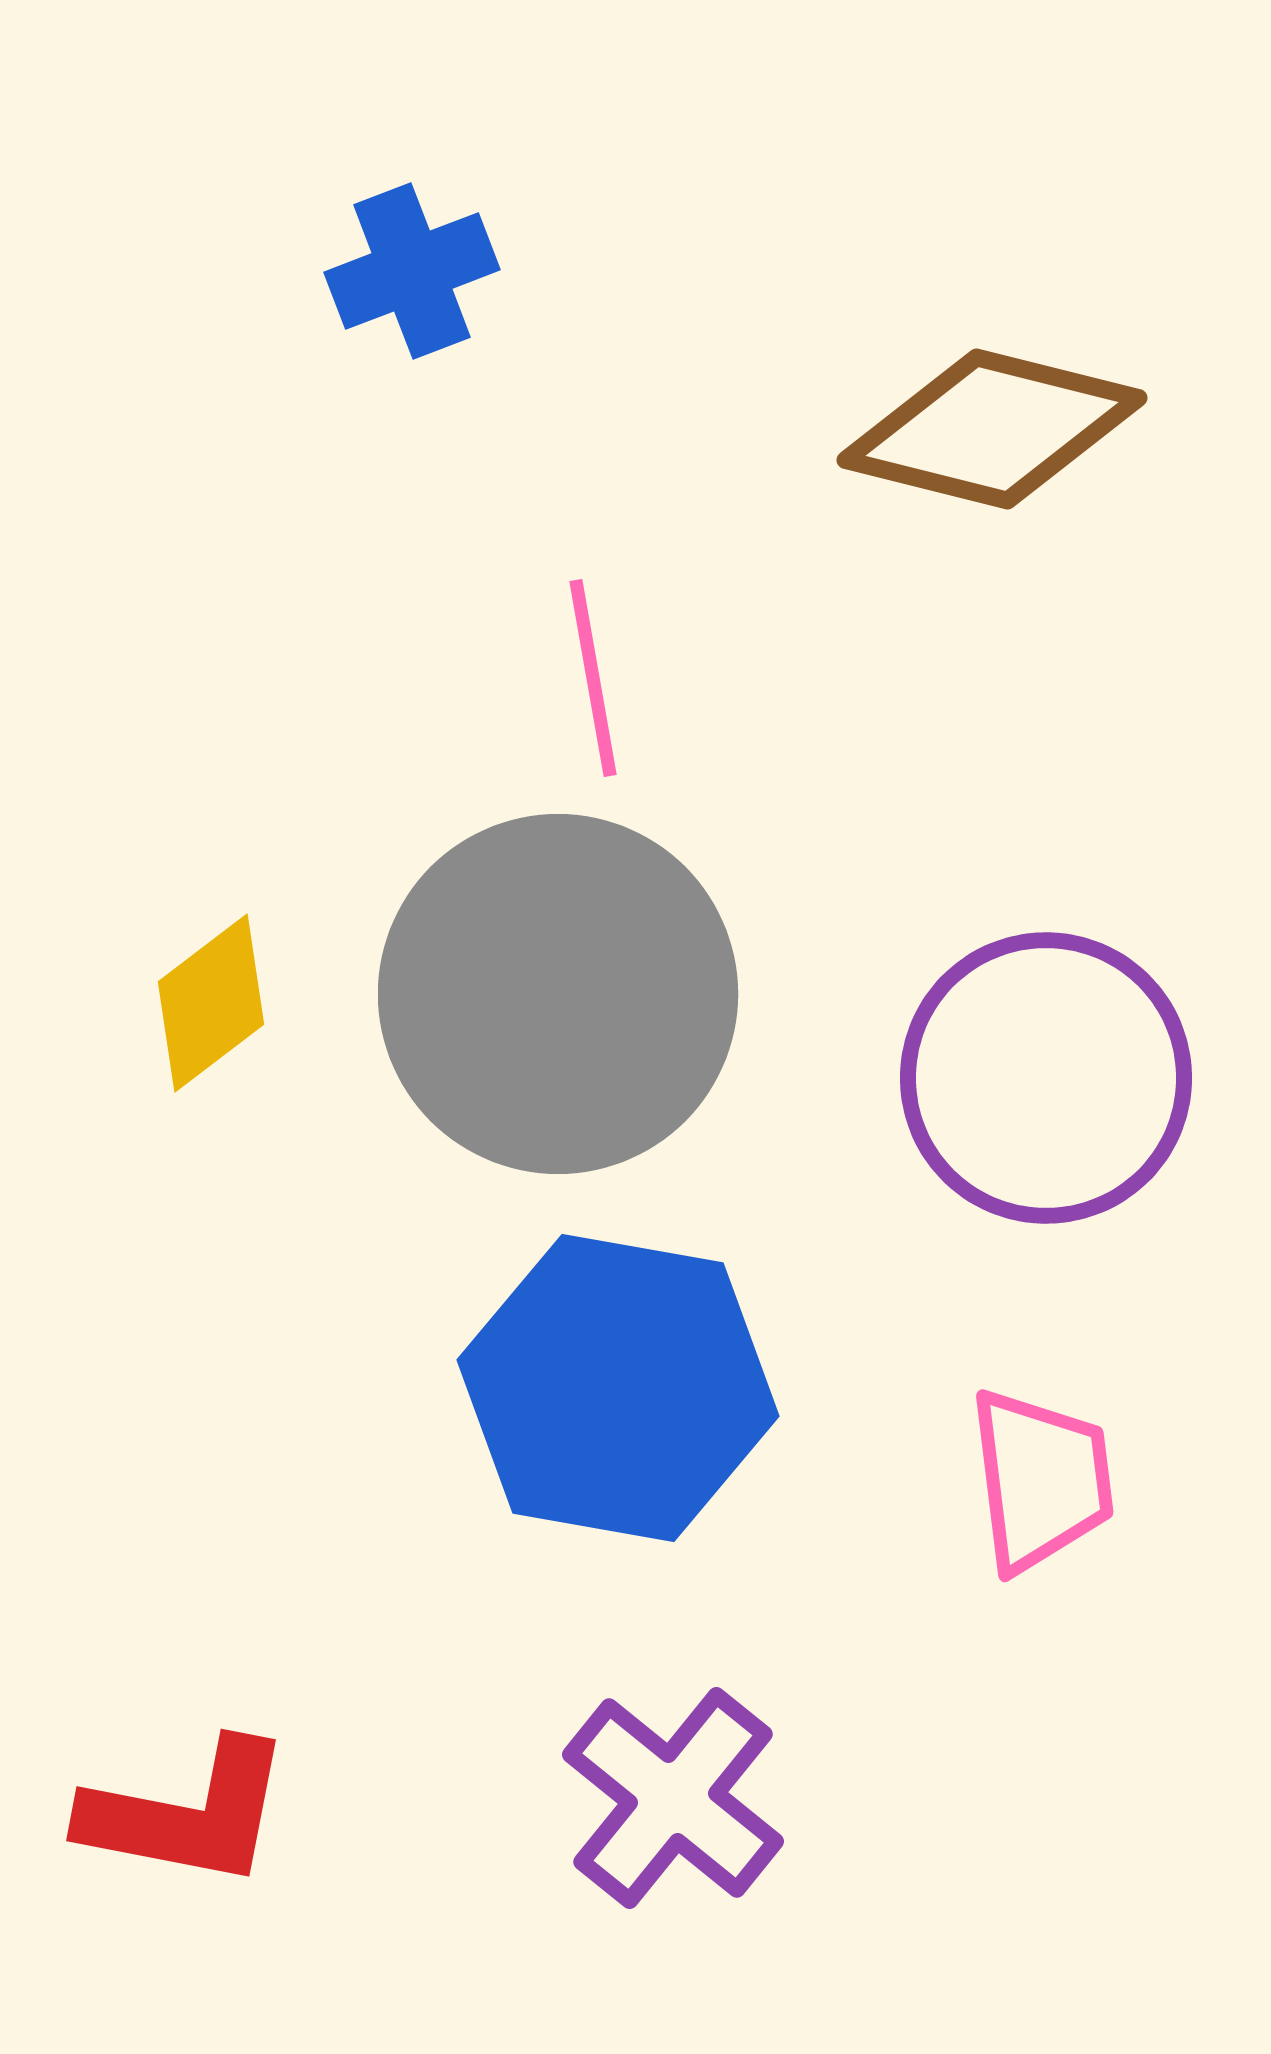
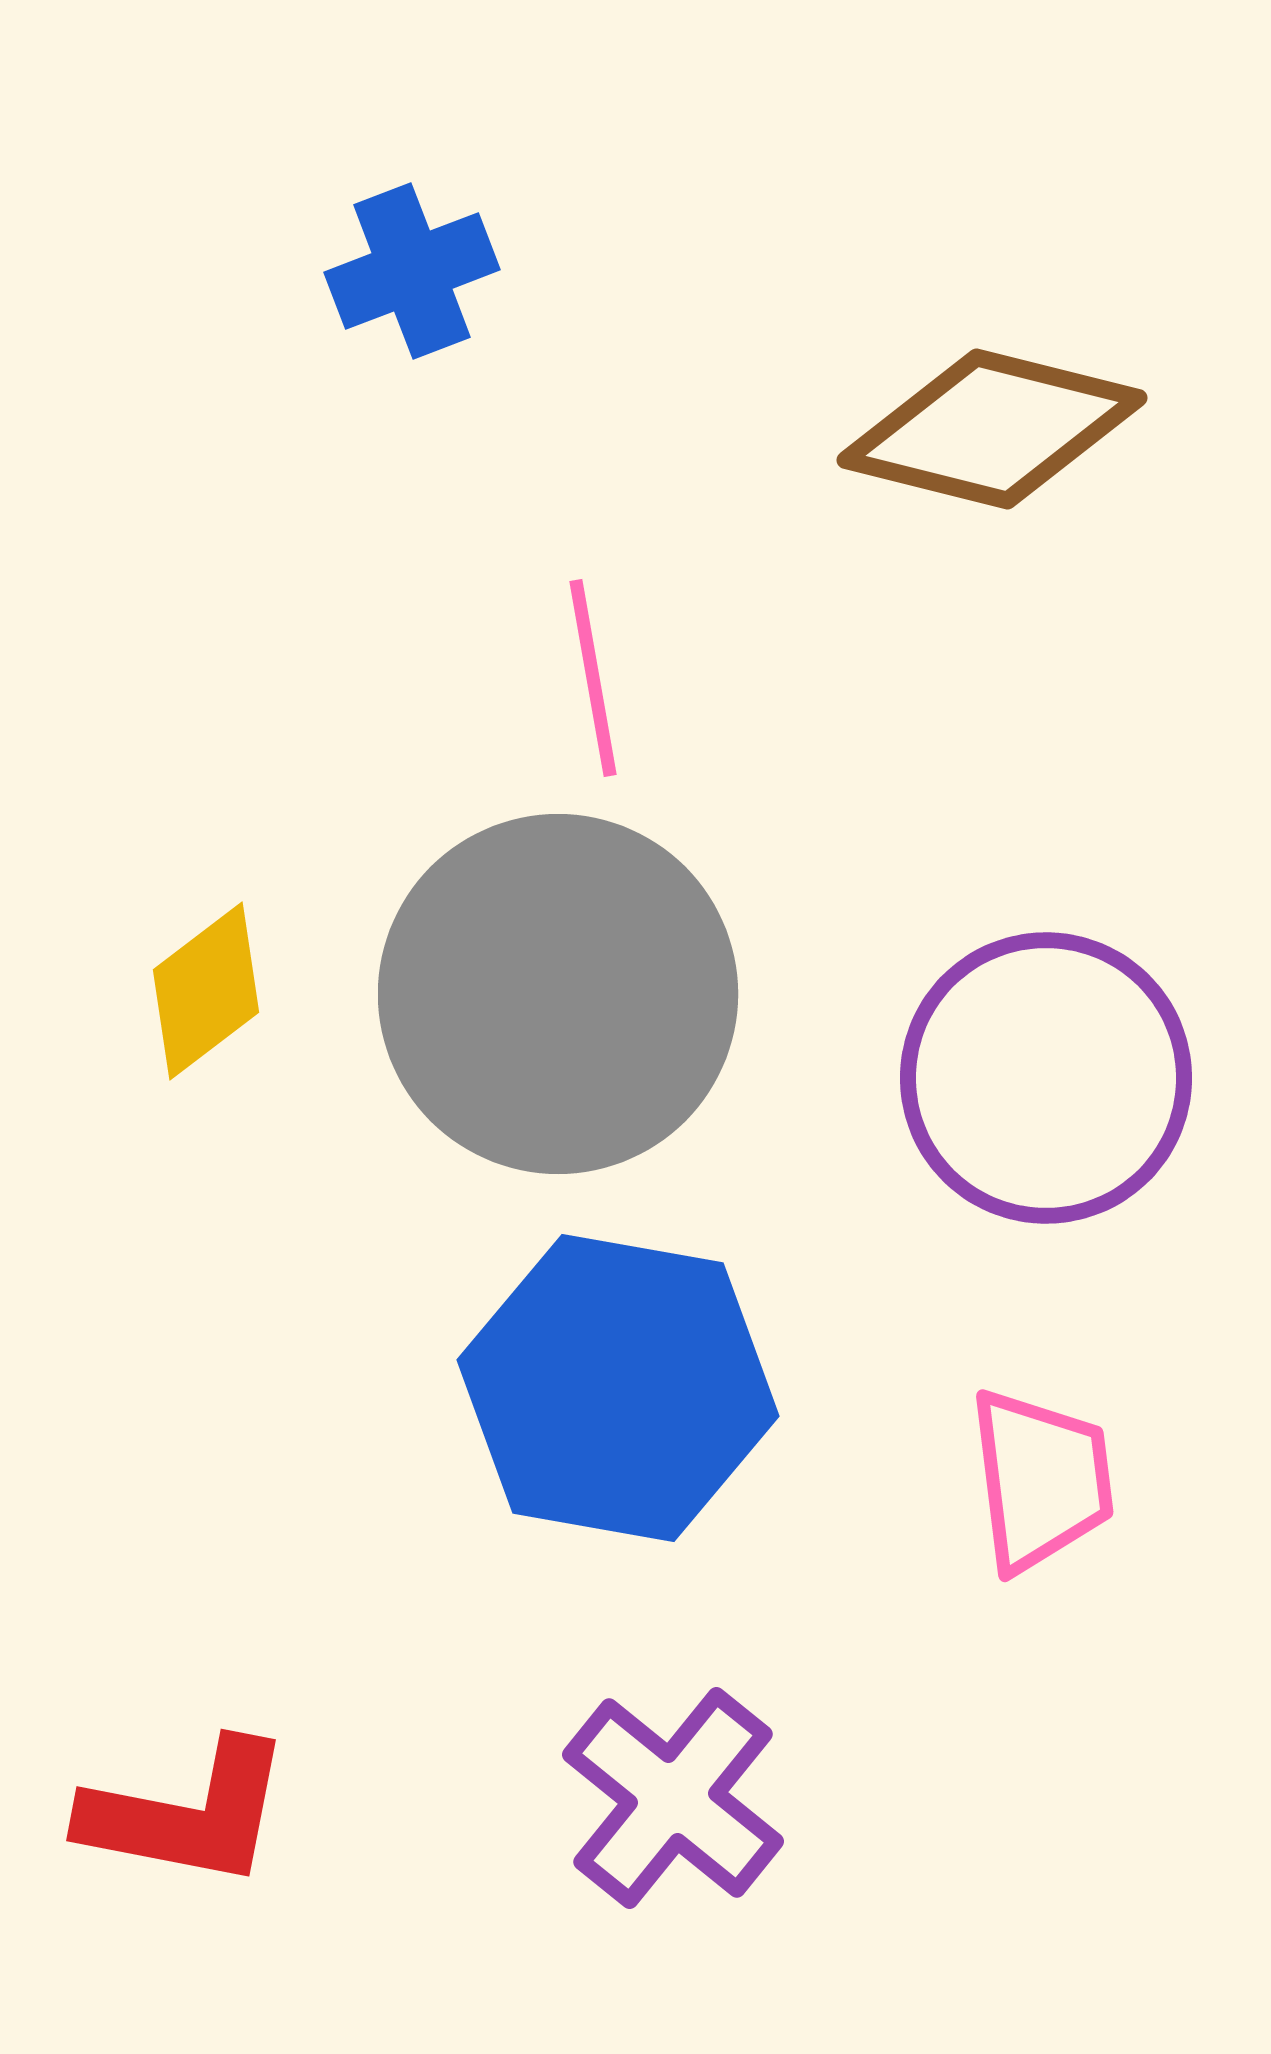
yellow diamond: moved 5 px left, 12 px up
